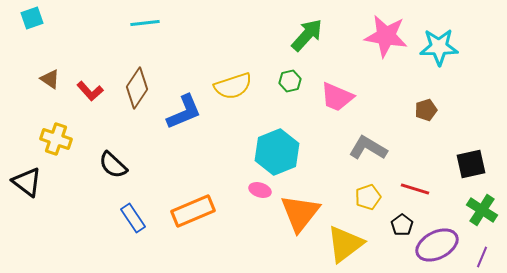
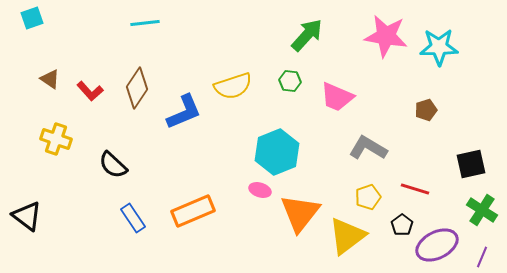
green hexagon: rotated 20 degrees clockwise
black triangle: moved 34 px down
yellow triangle: moved 2 px right, 8 px up
